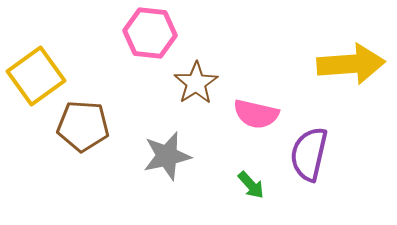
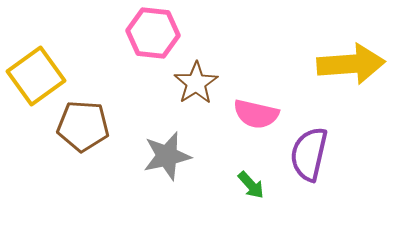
pink hexagon: moved 3 px right
